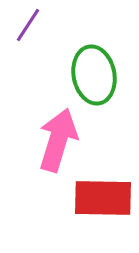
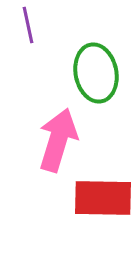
purple line: rotated 45 degrees counterclockwise
green ellipse: moved 2 px right, 2 px up
